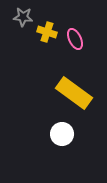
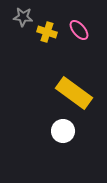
pink ellipse: moved 4 px right, 9 px up; rotated 15 degrees counterclockwise
white circle: moved 1 px right, 3 px up
